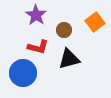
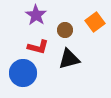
brown circle: moved 1 px right
